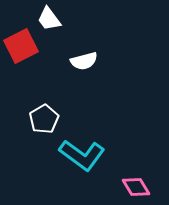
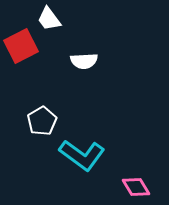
white semicircle: rotated 12 degrees clockwise
white pentagon: moved 2 px left, 2 px down
